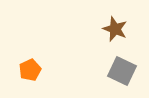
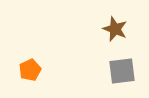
gray square: rotated 32 degrees counterclockwise
